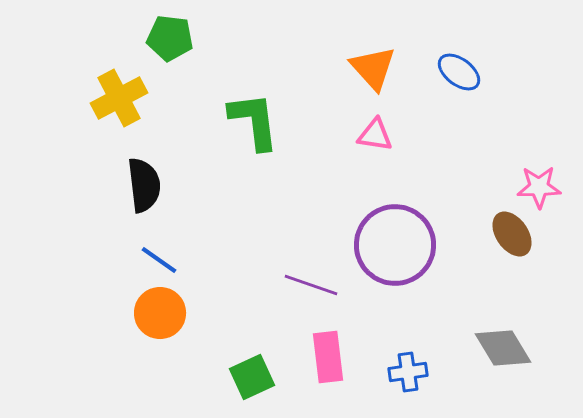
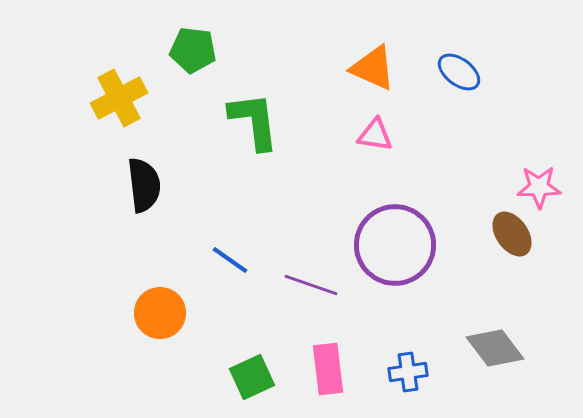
green pentagon: moved 23 px right, 12 px down
orange triangle: rotated 24 degrees counterclockwise
blue line: moved 71 px right
gray diamond: moved 8 px left; rotated 6 degrees counterclockwise
pink rectangle: moved 12 px down
